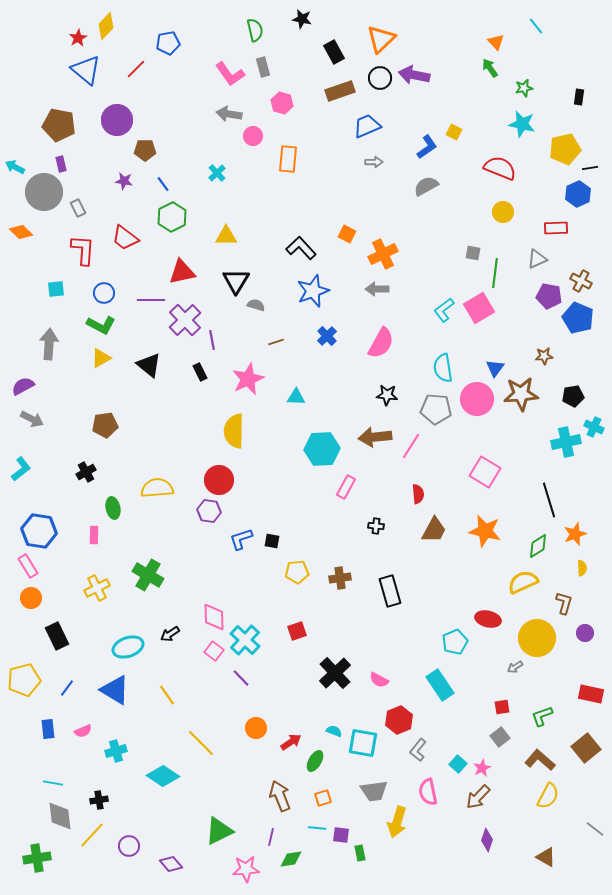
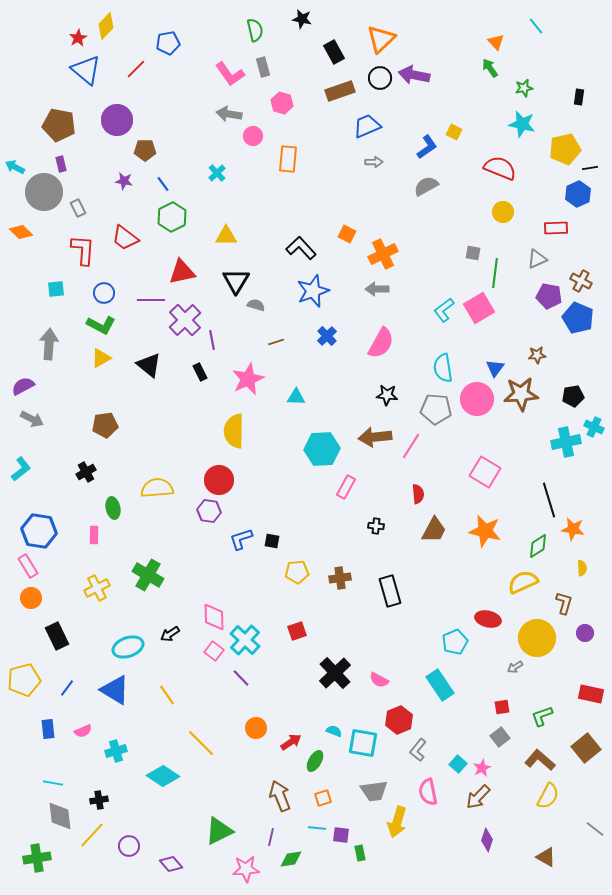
brown star at (544, 356): moved 7 px left, 1 px up
orange star at (575, 534): moved 2 px left, 5 px up; rotated 30 degrees clockwise
